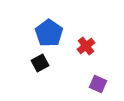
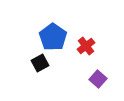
blue pentagon: moved 4 px right, 4 px down
purple square: moved 5 px up; rotated 18 degrees clockwise
